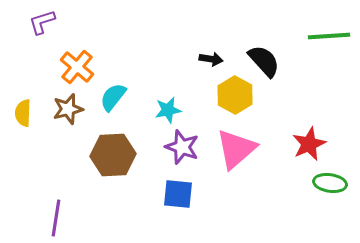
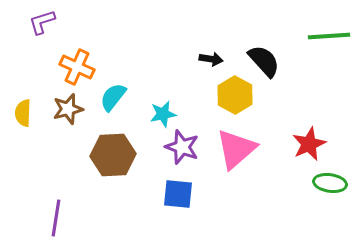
orange cross: rotated 16 degrees counterclockwise
cyan star: moved 5 px left, 4 px down
